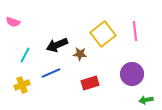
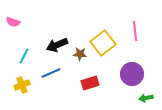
yellow square: moved 9 px down
cyan line: moved 1 px left, 1 px down
green arrow: moved 2 px up
